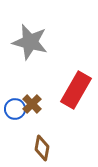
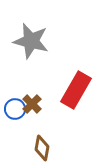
gray star: moved 1 px right, 1 px up
